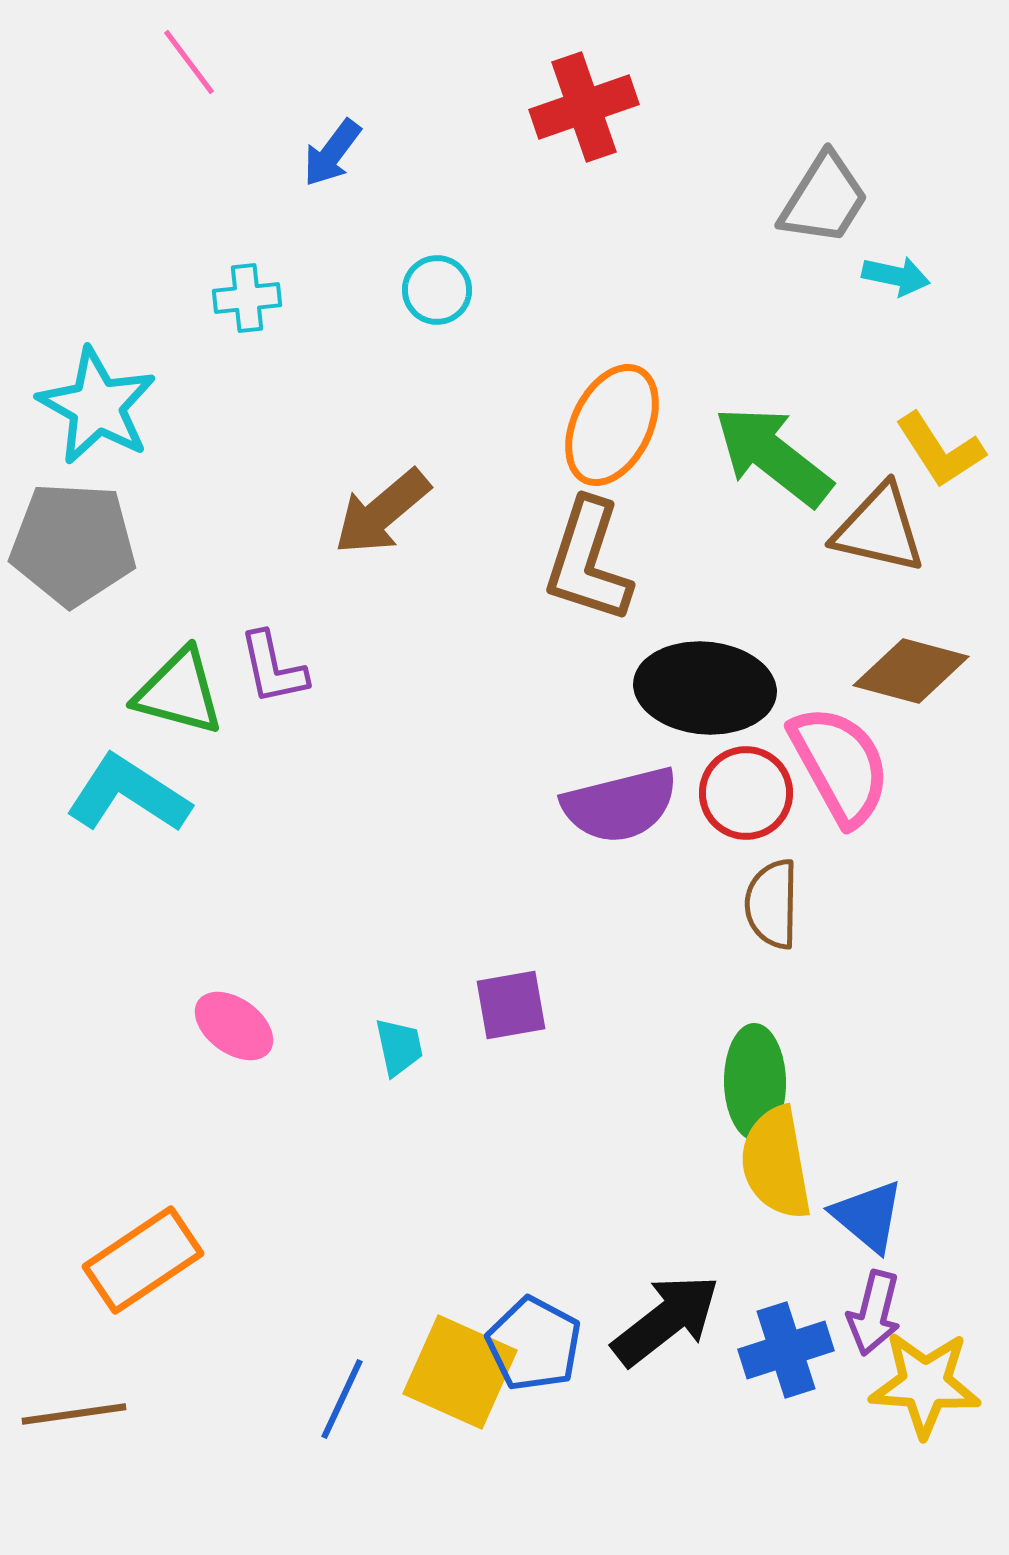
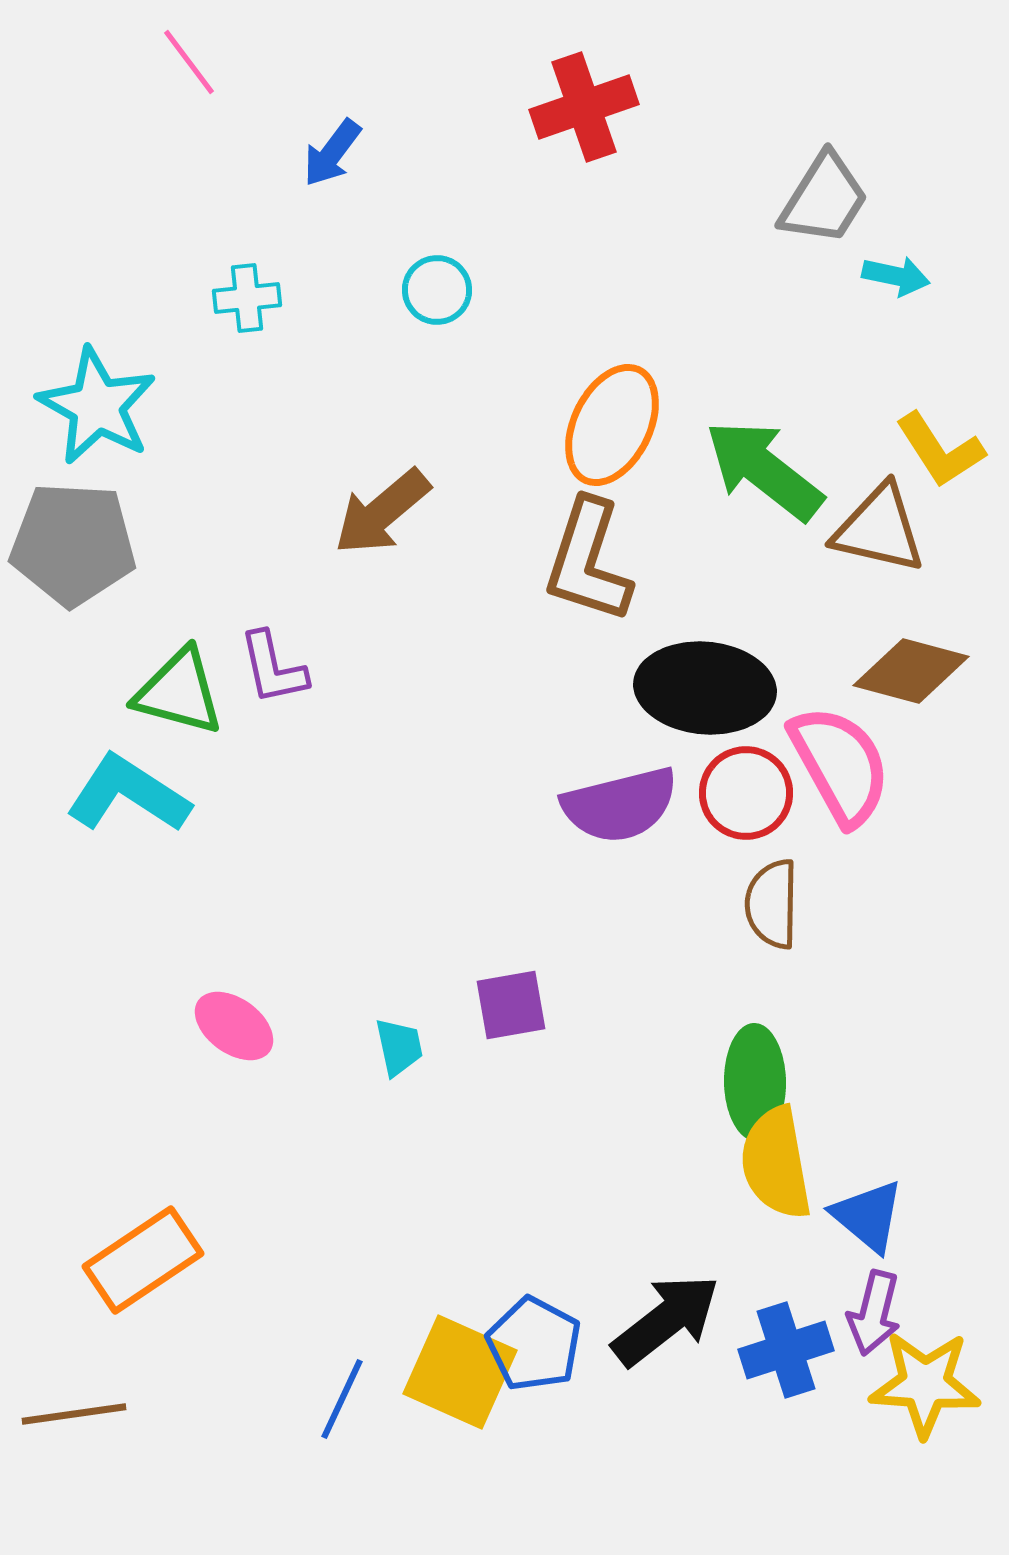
green arrow: moved 9 px left, 14 px down
